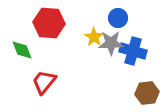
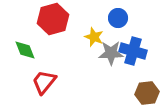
red hexagon: moved 4 px right, 4 px up; rotated 20 degrees counterclockwise
yellow star: rotated 12 degrees counterclockwise
gray star: moved 10 px down
green diamond: moved 3 px right
